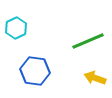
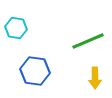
cyan hexagon: rotated 25 degrees counterclockwise
yellow arrow: rotated 110 degrees counterclockwise
